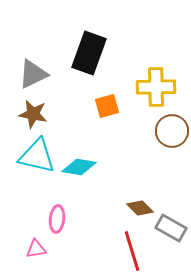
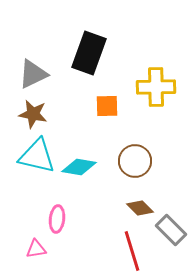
orange square: rotated 15 degrees clockwise
brown circle: moved 37 px left, 30 px down
gray rectangle: moved 2 px down; rotated 16 degrees clockwise
